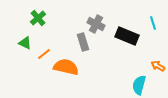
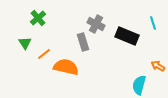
green triangle: rotated 32 degrees clockwise
